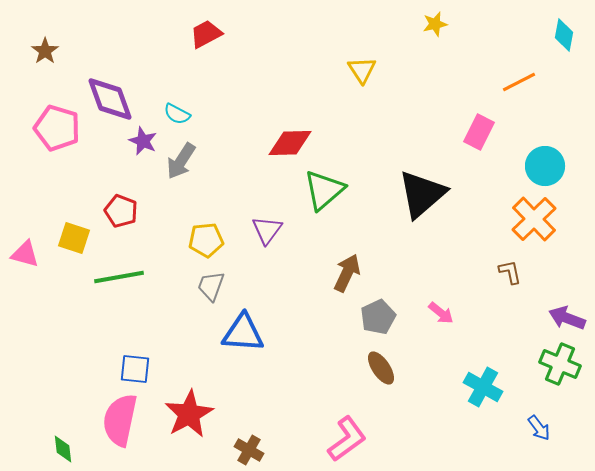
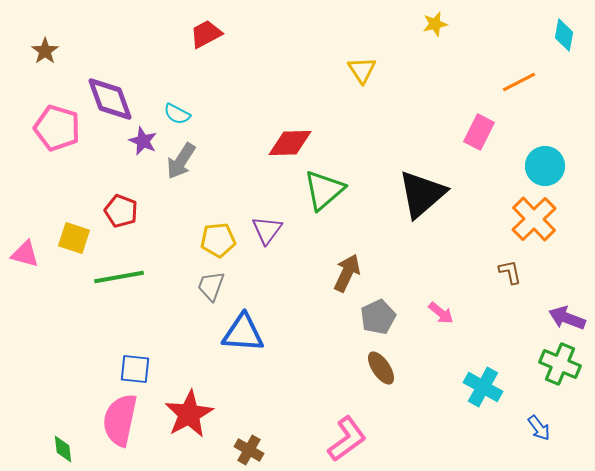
yellow pentagon: moved 12 px right
